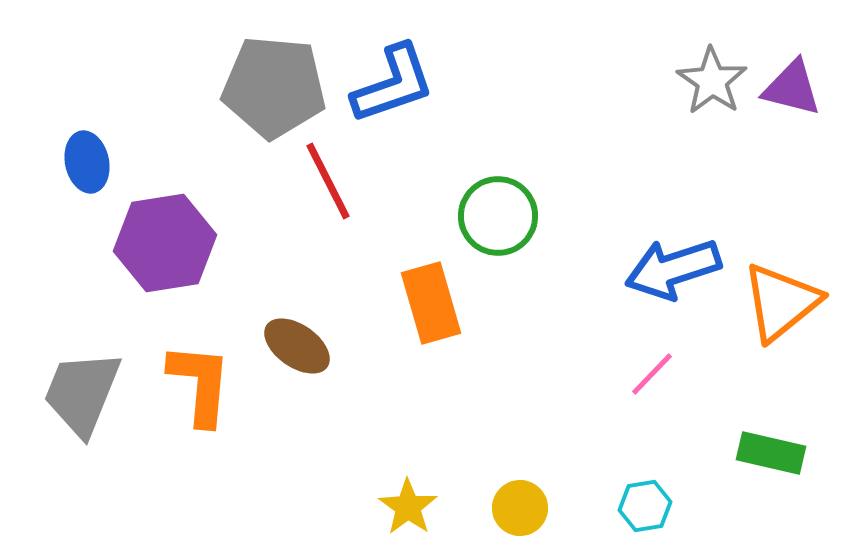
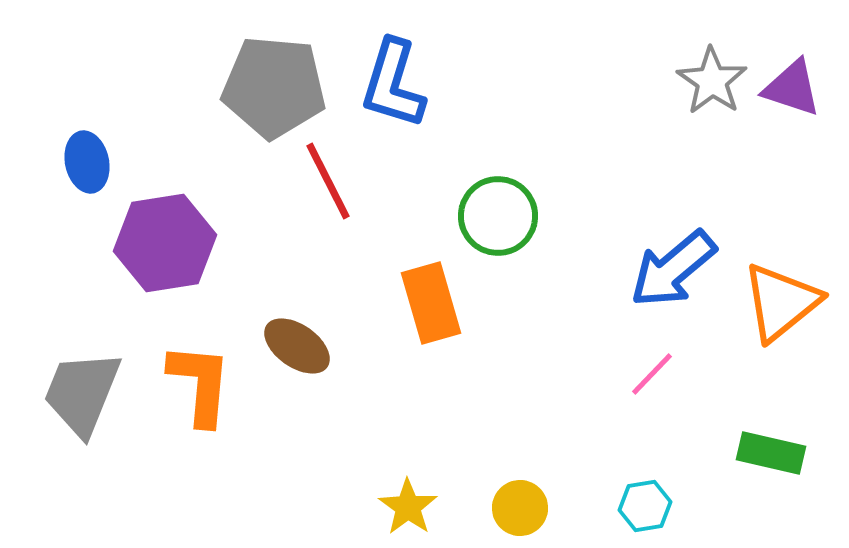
blue L-shape: rotated 126 degrees clockwise
purple triangle: rotated 4 degrees clockwise
blue arrow: rotated 22 degrees counterclockwise
